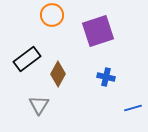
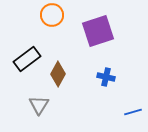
blue line: moved 4 px down
